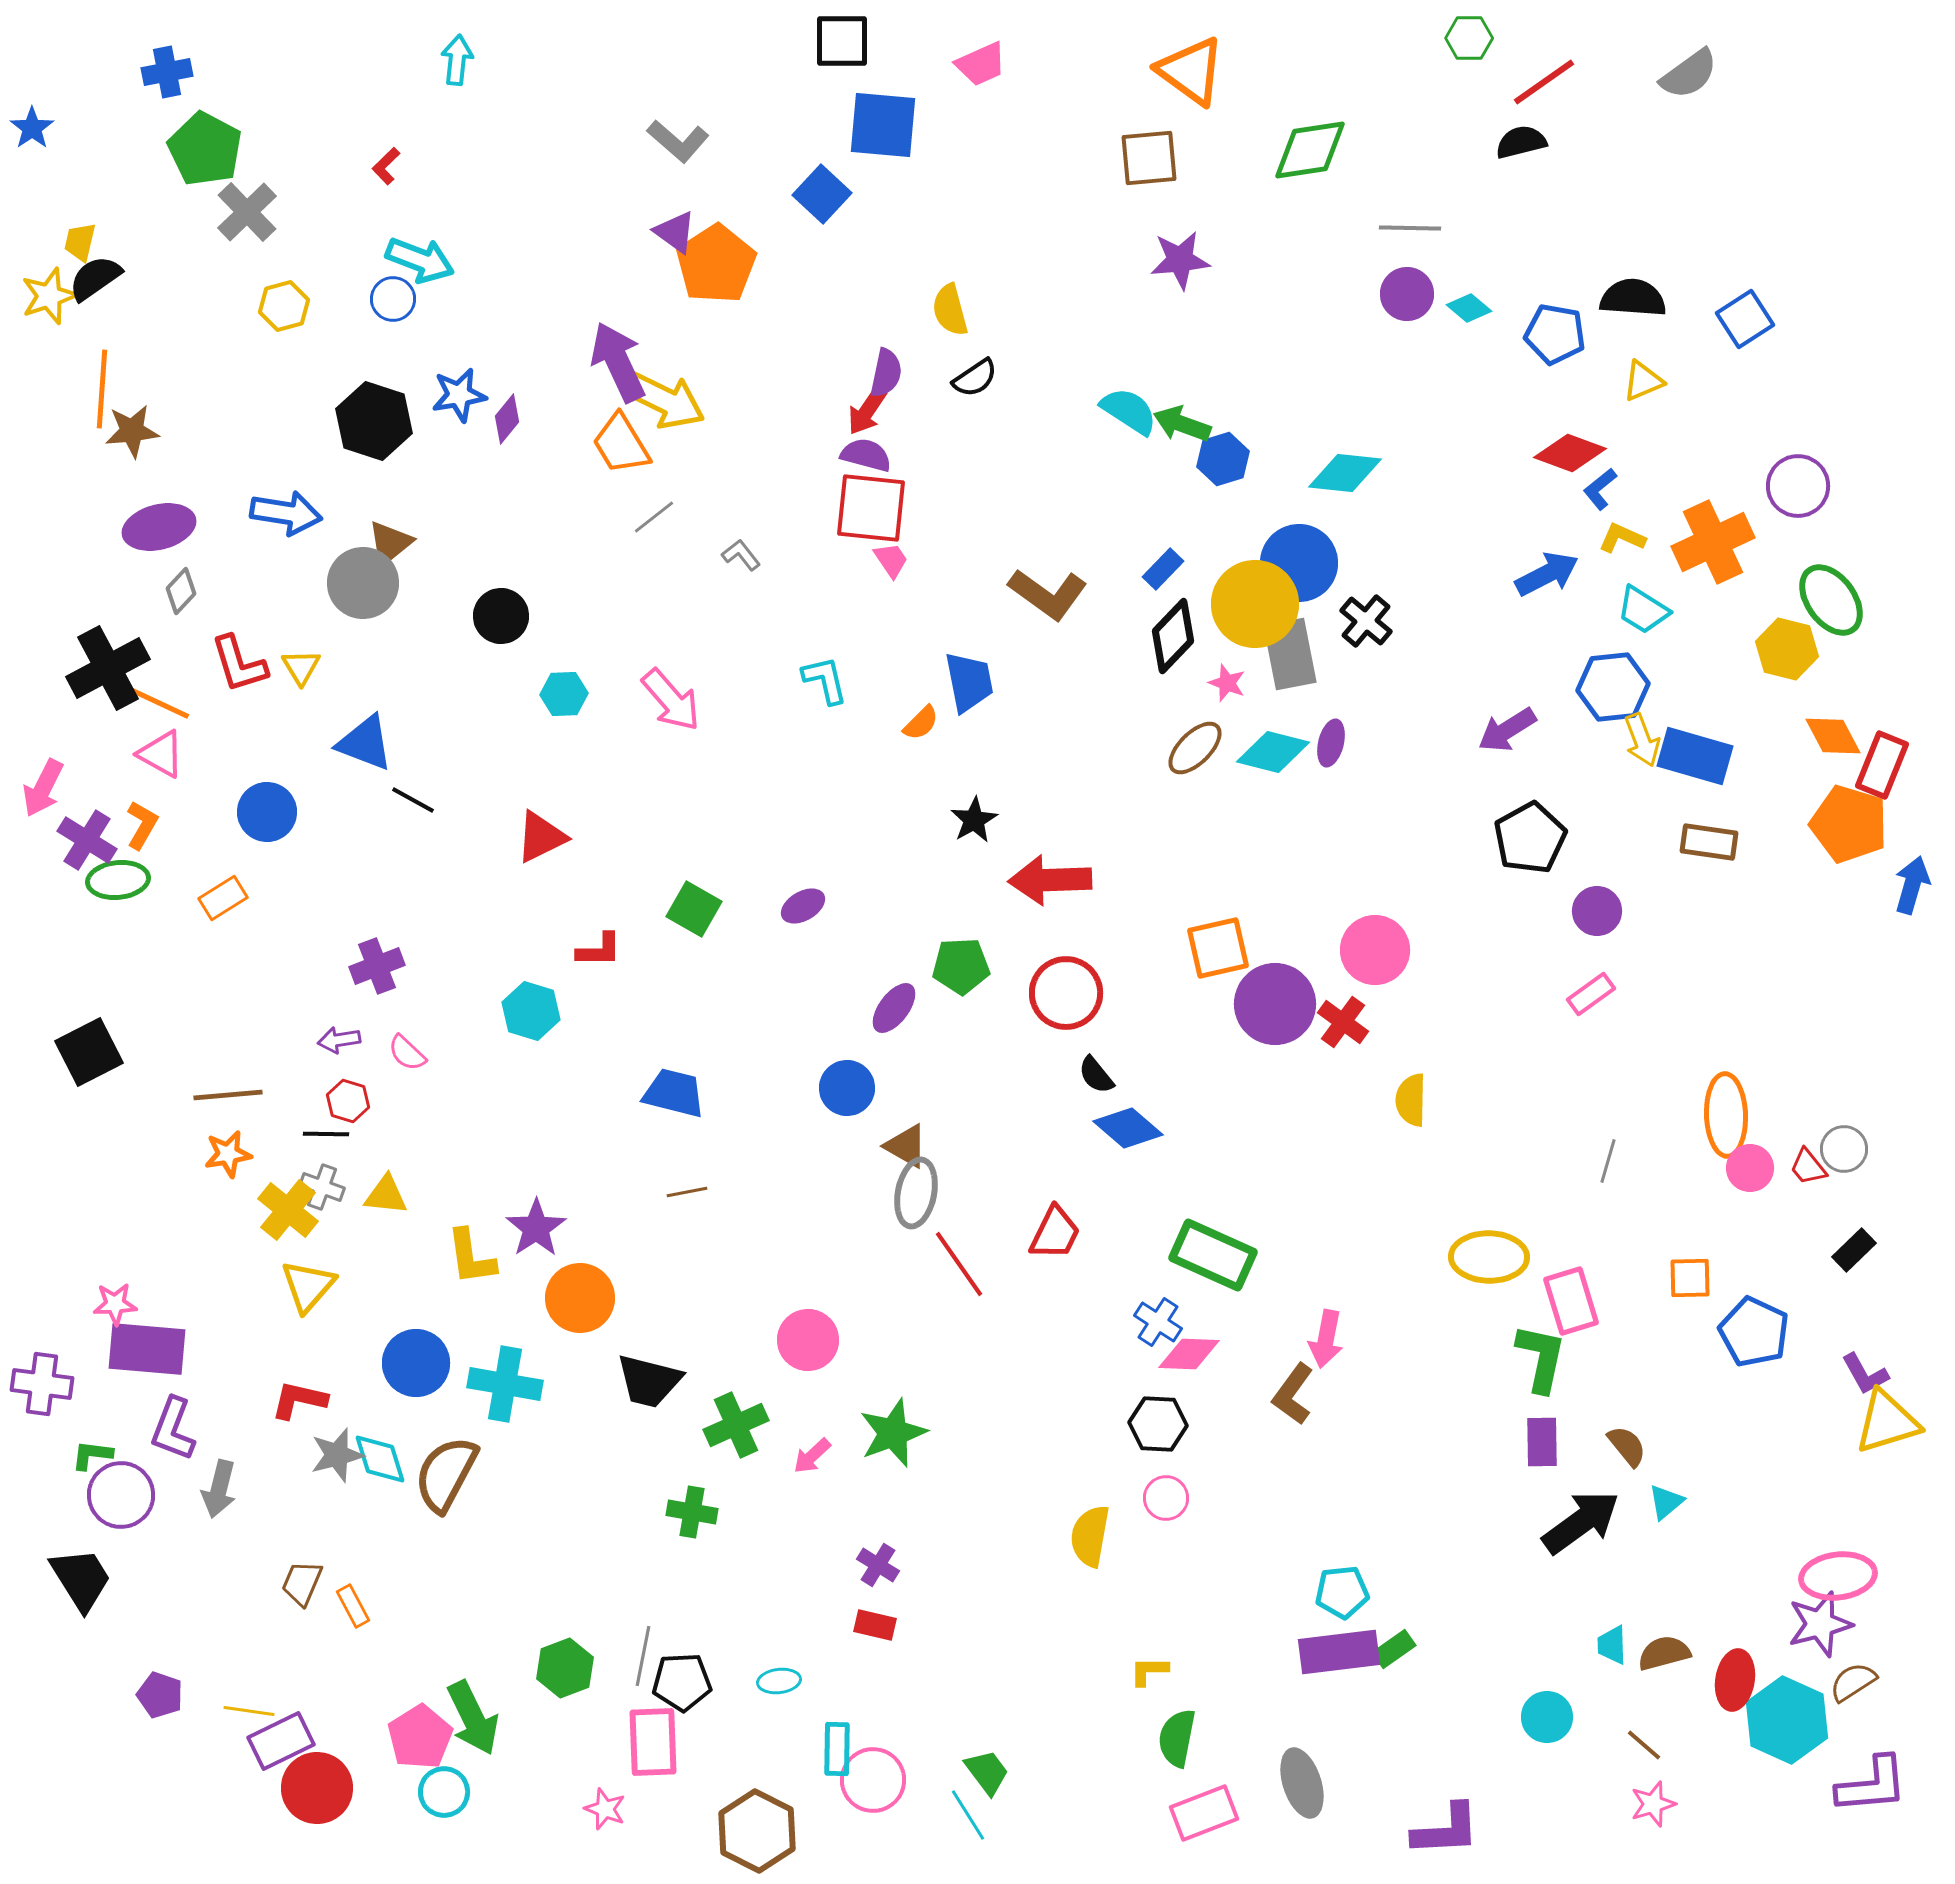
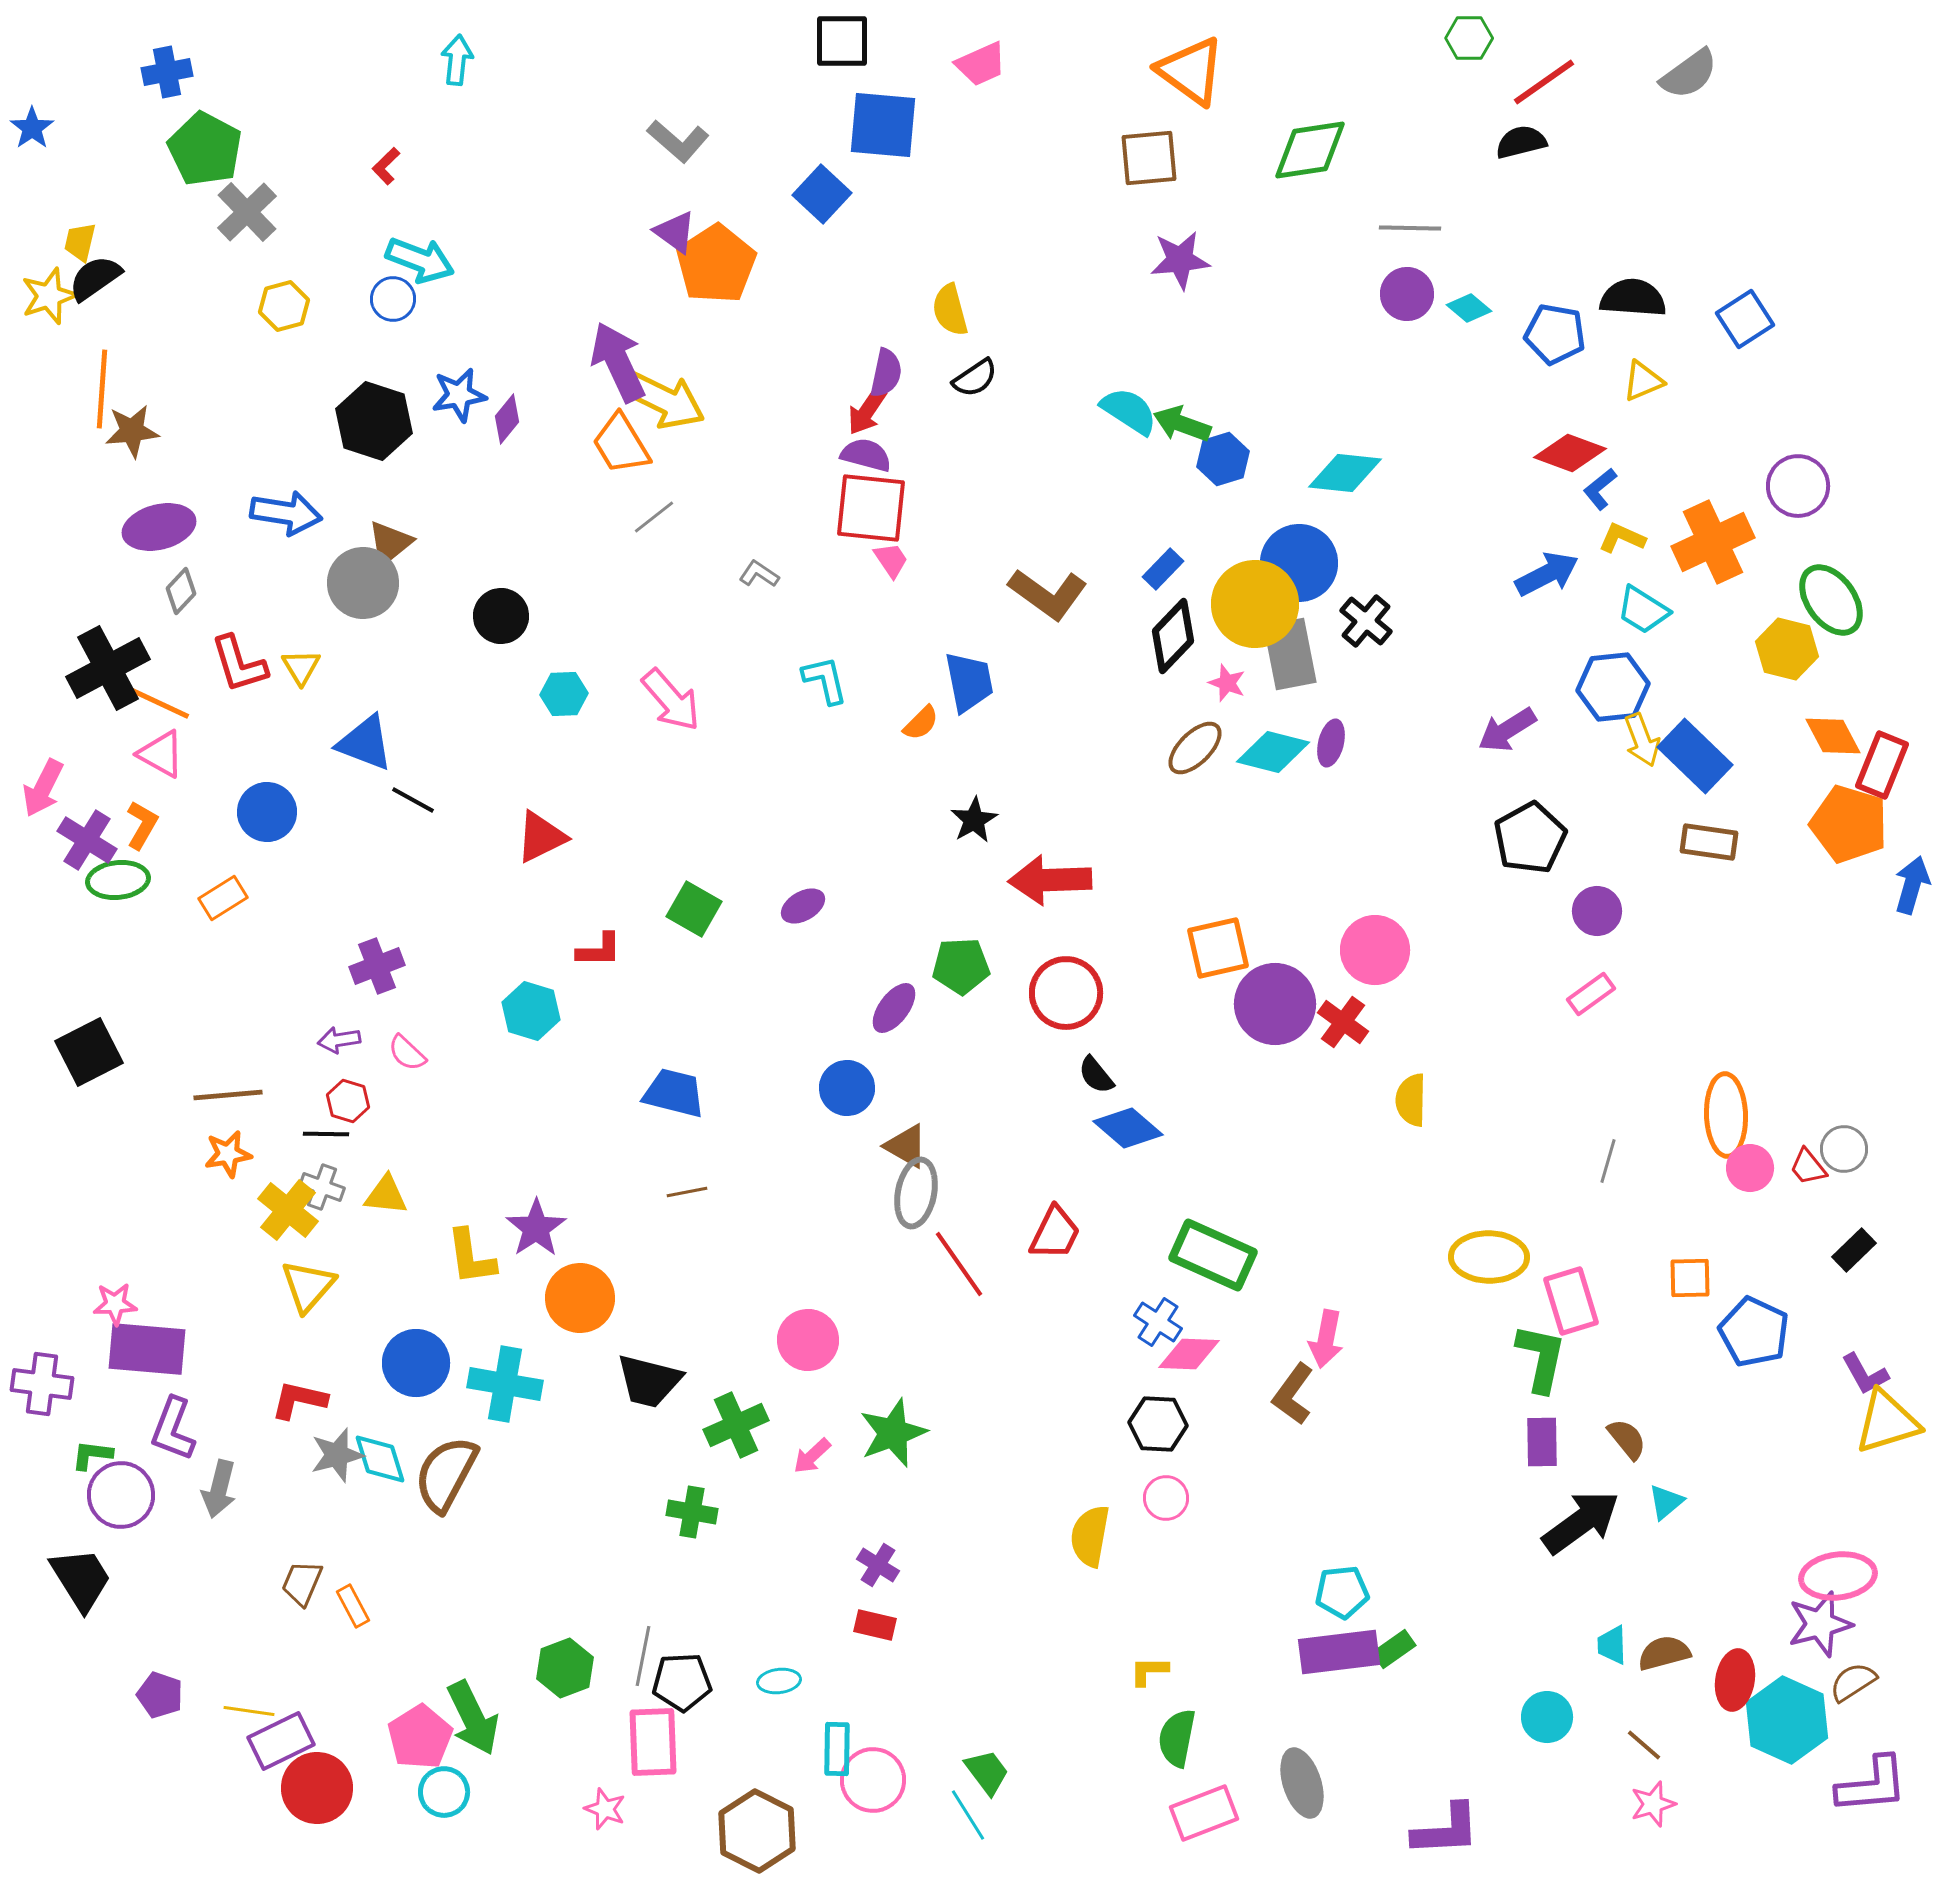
gray L-shape at (741, 555): moved 18 px right, 19 px down; rotated 18 degrees counterclockwise
blue rectangle at (1695, 756): rotated 28 degrees clockwise
brown semicircle at (1627, 1446): moved 7 px up
